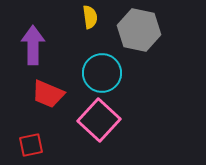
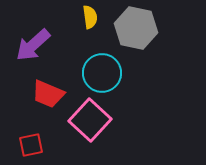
gray hexagon: moved 3 px left, 2 px up
purple arrow: rotated 132 degrees counterclockwise
pink square: moved 9 px left
